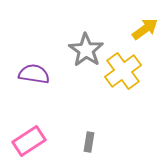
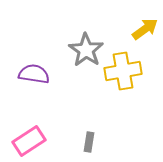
yellow cross: rotated 27 degrees clockwise
